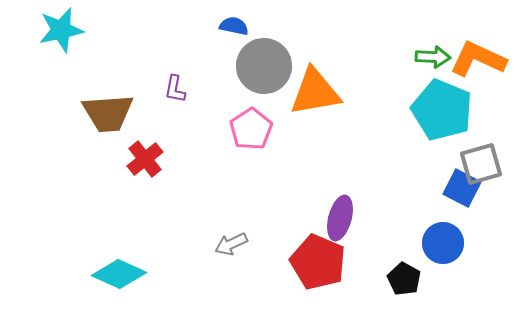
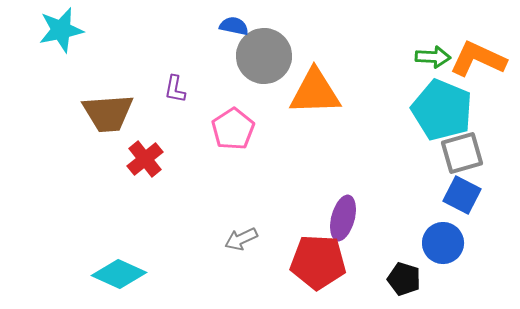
gray circle: moved 10 px up
orange triangle: rotated 8 degrees clockwise
pink pentagon: moved 18 px left
gray square: moved 19 px left, 11 px up
blue square: moved 7 px down
purple ellipse: moved 3 px right
gray arrow: moved 10 px right, 5 px up
red pentagon: rotated 20 degrees counterclockwise
black pentagon: rotated 12 degrees counterclockwise
